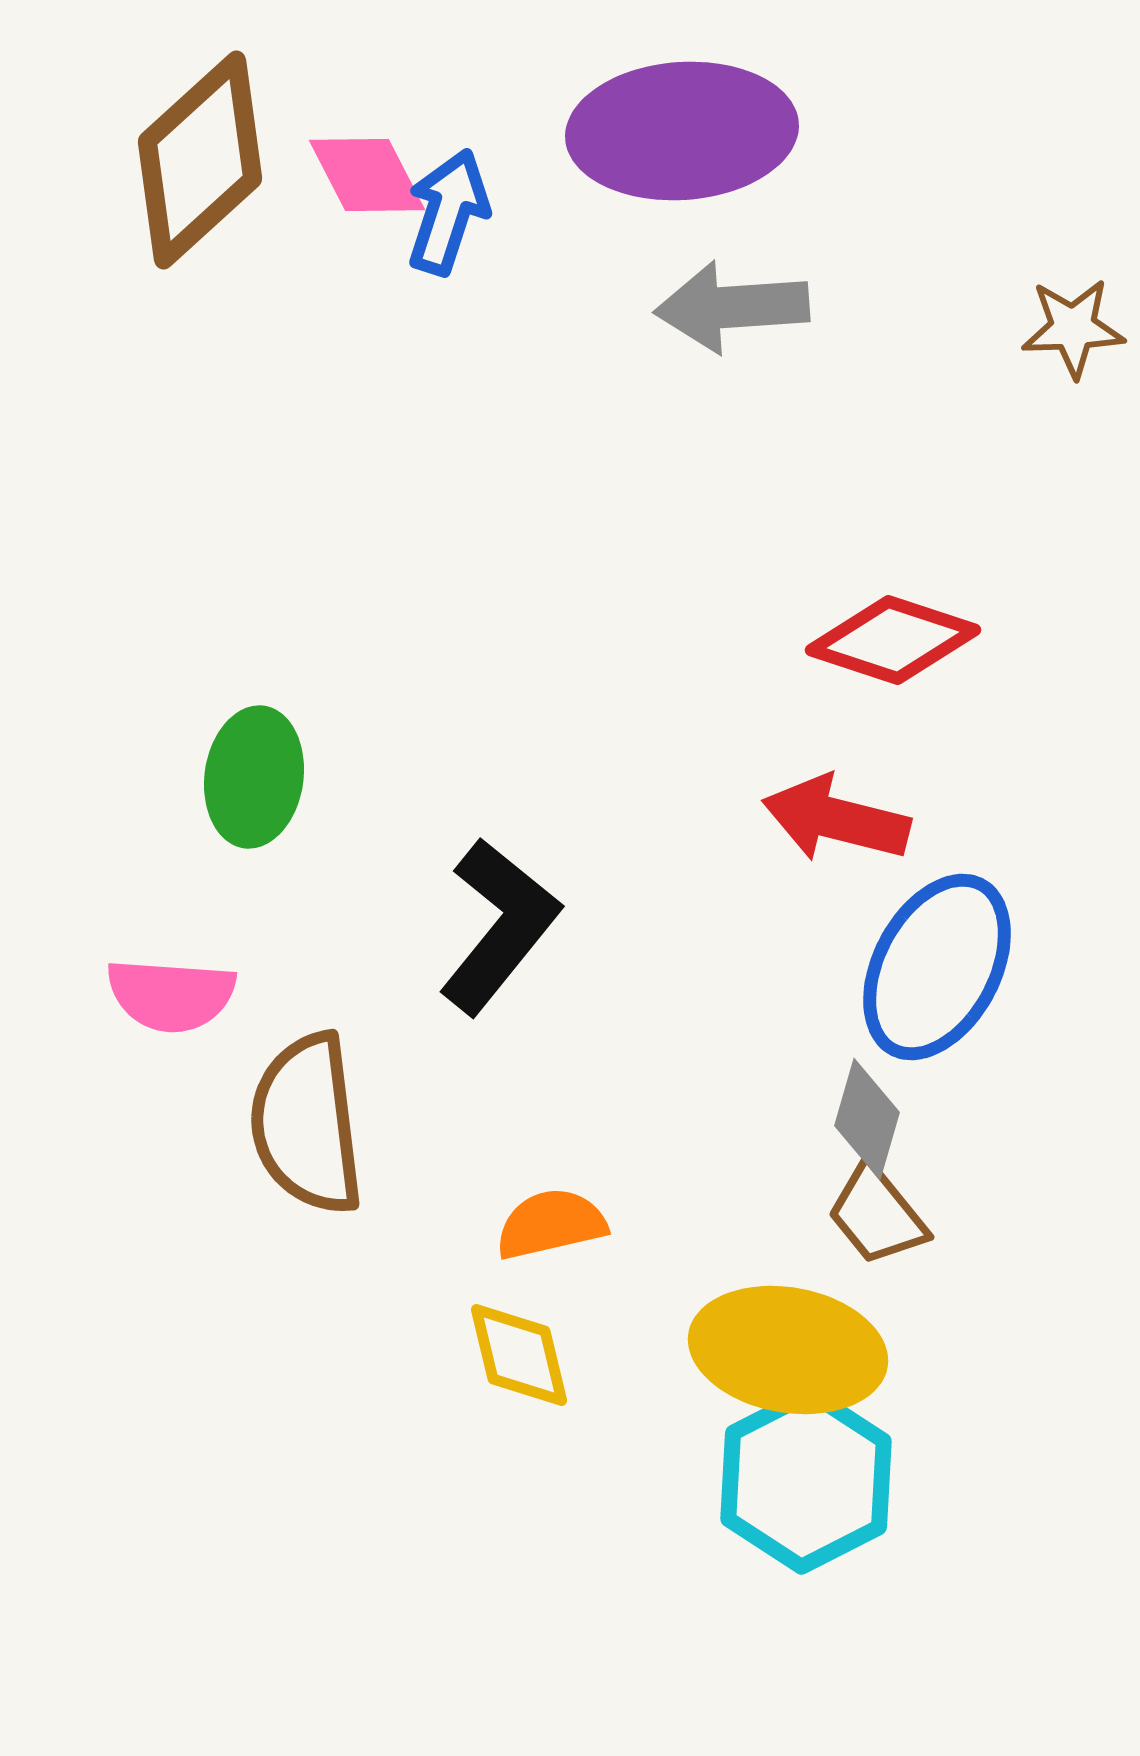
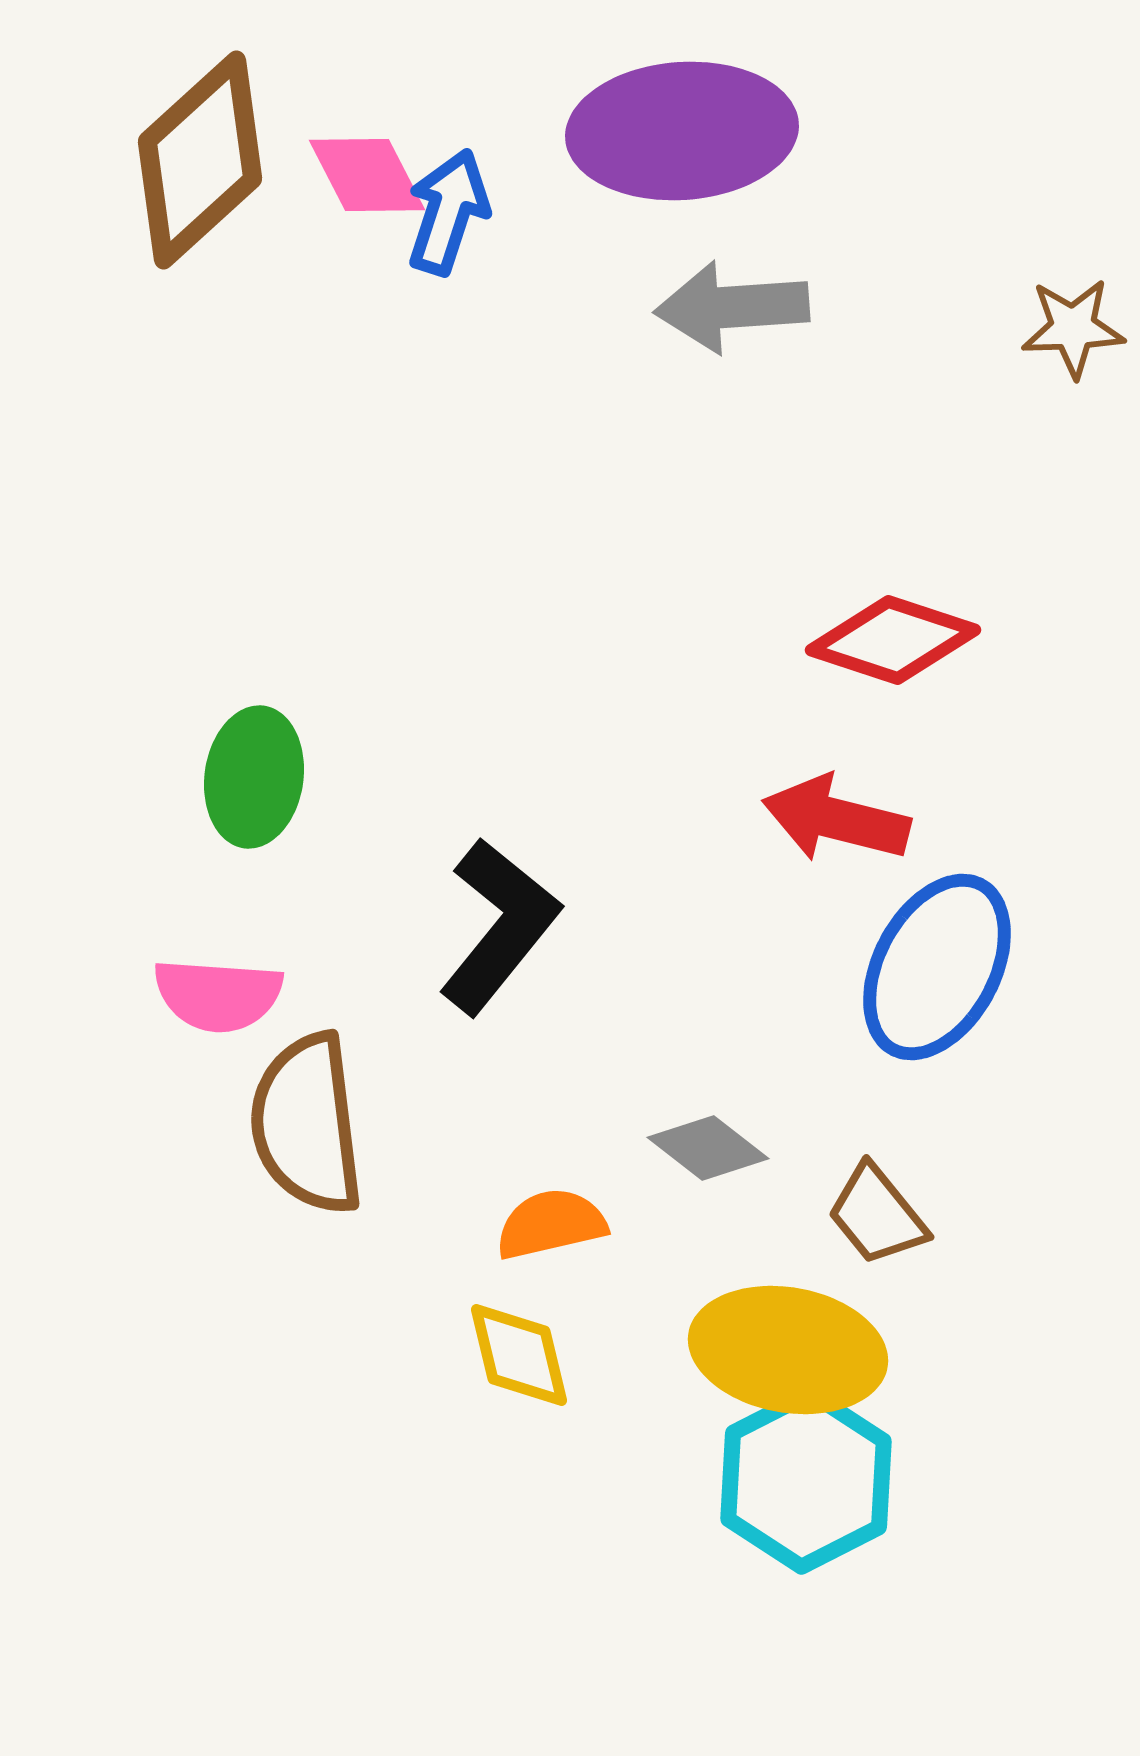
pink semicircle: moved 47 px right
gray diamond: moved 159 px left, 29 px down; rotated 68 degrees counterclockwise
